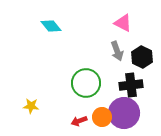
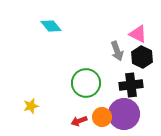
pink triangle: moved 15 px right, 11 px down
yellow star: rotated 21 degrees counterclockwise
purple circle: moved 1 px down
